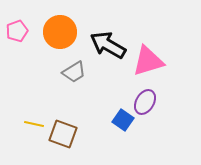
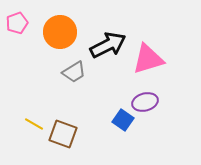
pink pentagon: moved 8 px up
black arrow: rotated 123 degrees clockwise
pink triangle: moved 2 px up
purple ellipse: rotated 45 degrees clockwise
yellow line: rotated 18 degrees clockwise
